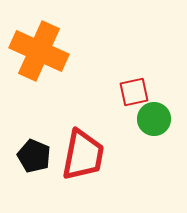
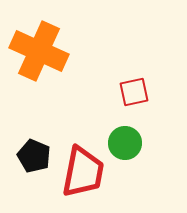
green circle: moved 29 px left, 24 px down
red trapezoid: moved 17 px down
